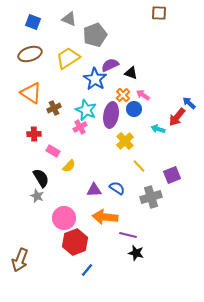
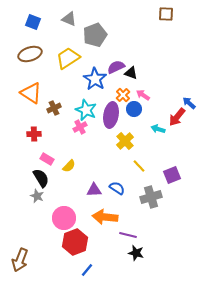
brown square: moved 7 px right, 1 px down
purple semicircle: moved 6 px right, 2 px down
pink rectangle: moved 6 px left, 8 px down
